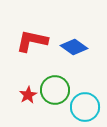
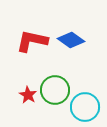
blue diamond: moved 3 px left, 7 px up
red star: rotated 12 degrees counterclockwise
